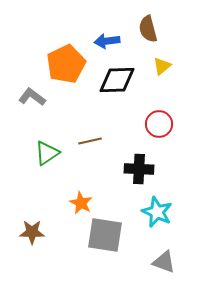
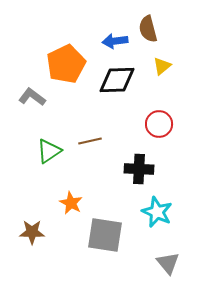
blue arrow: moved 8 px right
green triangle: moved 2 px right, 2 px up
orange star: moved 10 px left
gray triangle: moved 4 px right, 1 px down; rotated 30 degrees clockwise
